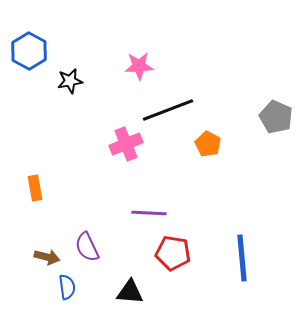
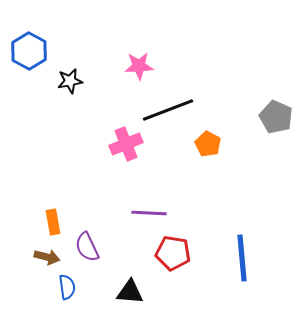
orange rectangle: moved 18 px right, 34 px down
